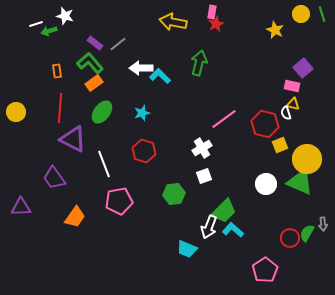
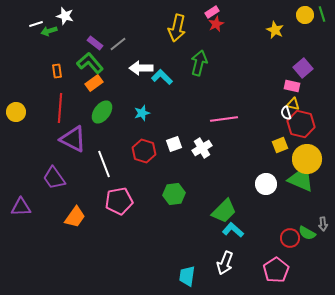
pink rectangle at (212, 12): rotated 48 degrees clockwise
yellow circle at (301, 14): moved 4 px right, 1 px down
yellow arrow at (173, 22): moved 4 px right, 6 px down; rotated 88 degrees counterclockwise
cyan L-shape at (160, 76): moved 2 px right, 1 px down
pink line at (224, 119): rotated 28 degrees clockwise
red hexagon at (265, 124): moved 36 px right
white square at (204, 176): moved 30 px left, 32 px up
green triangle at (300, 182): moved 1 px right, 3 px up
white arrow at (209, 227): moved 16 px right, 36 px down
green semicircle at (307, 233): rotated 90 degrees counterclockwise
cyan trapezoid at (187, 249): moved 27 px down; rotated 75 degrees clockwise
pink pentagon at (265, 270): moved 11 px right
